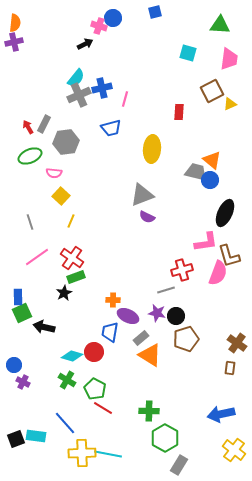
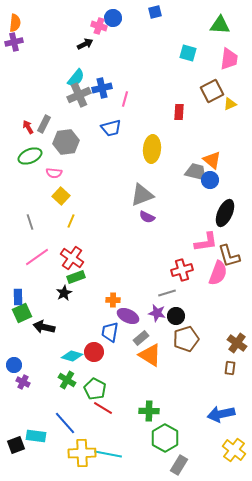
gray line at (166, 290): moved 1 px right, 3 px down
black square at (16, 439): moved 6 px down
